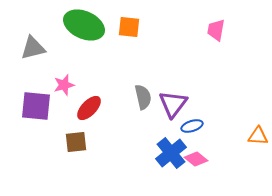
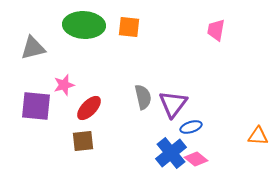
green ellipse: rotated 21 degrees counterclockwise
blue ellipse: moved 1 px left, 1 px down
brown square: moved 7 px right, 1 px up
